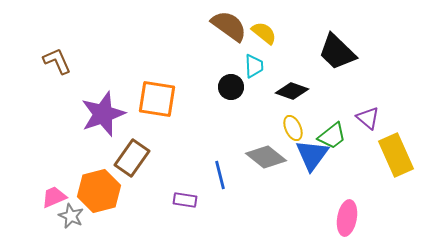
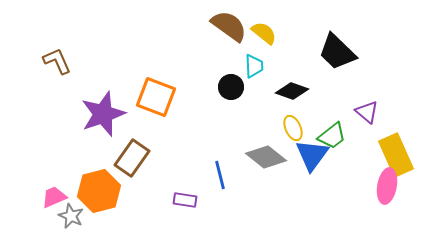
orange square: moved 1 px left, 2 px up; rotated 12 degrees clockwise
purple triangle: moved 1 px left, 6 px up
pink ellipse: moved 40 px right, 32 px up
